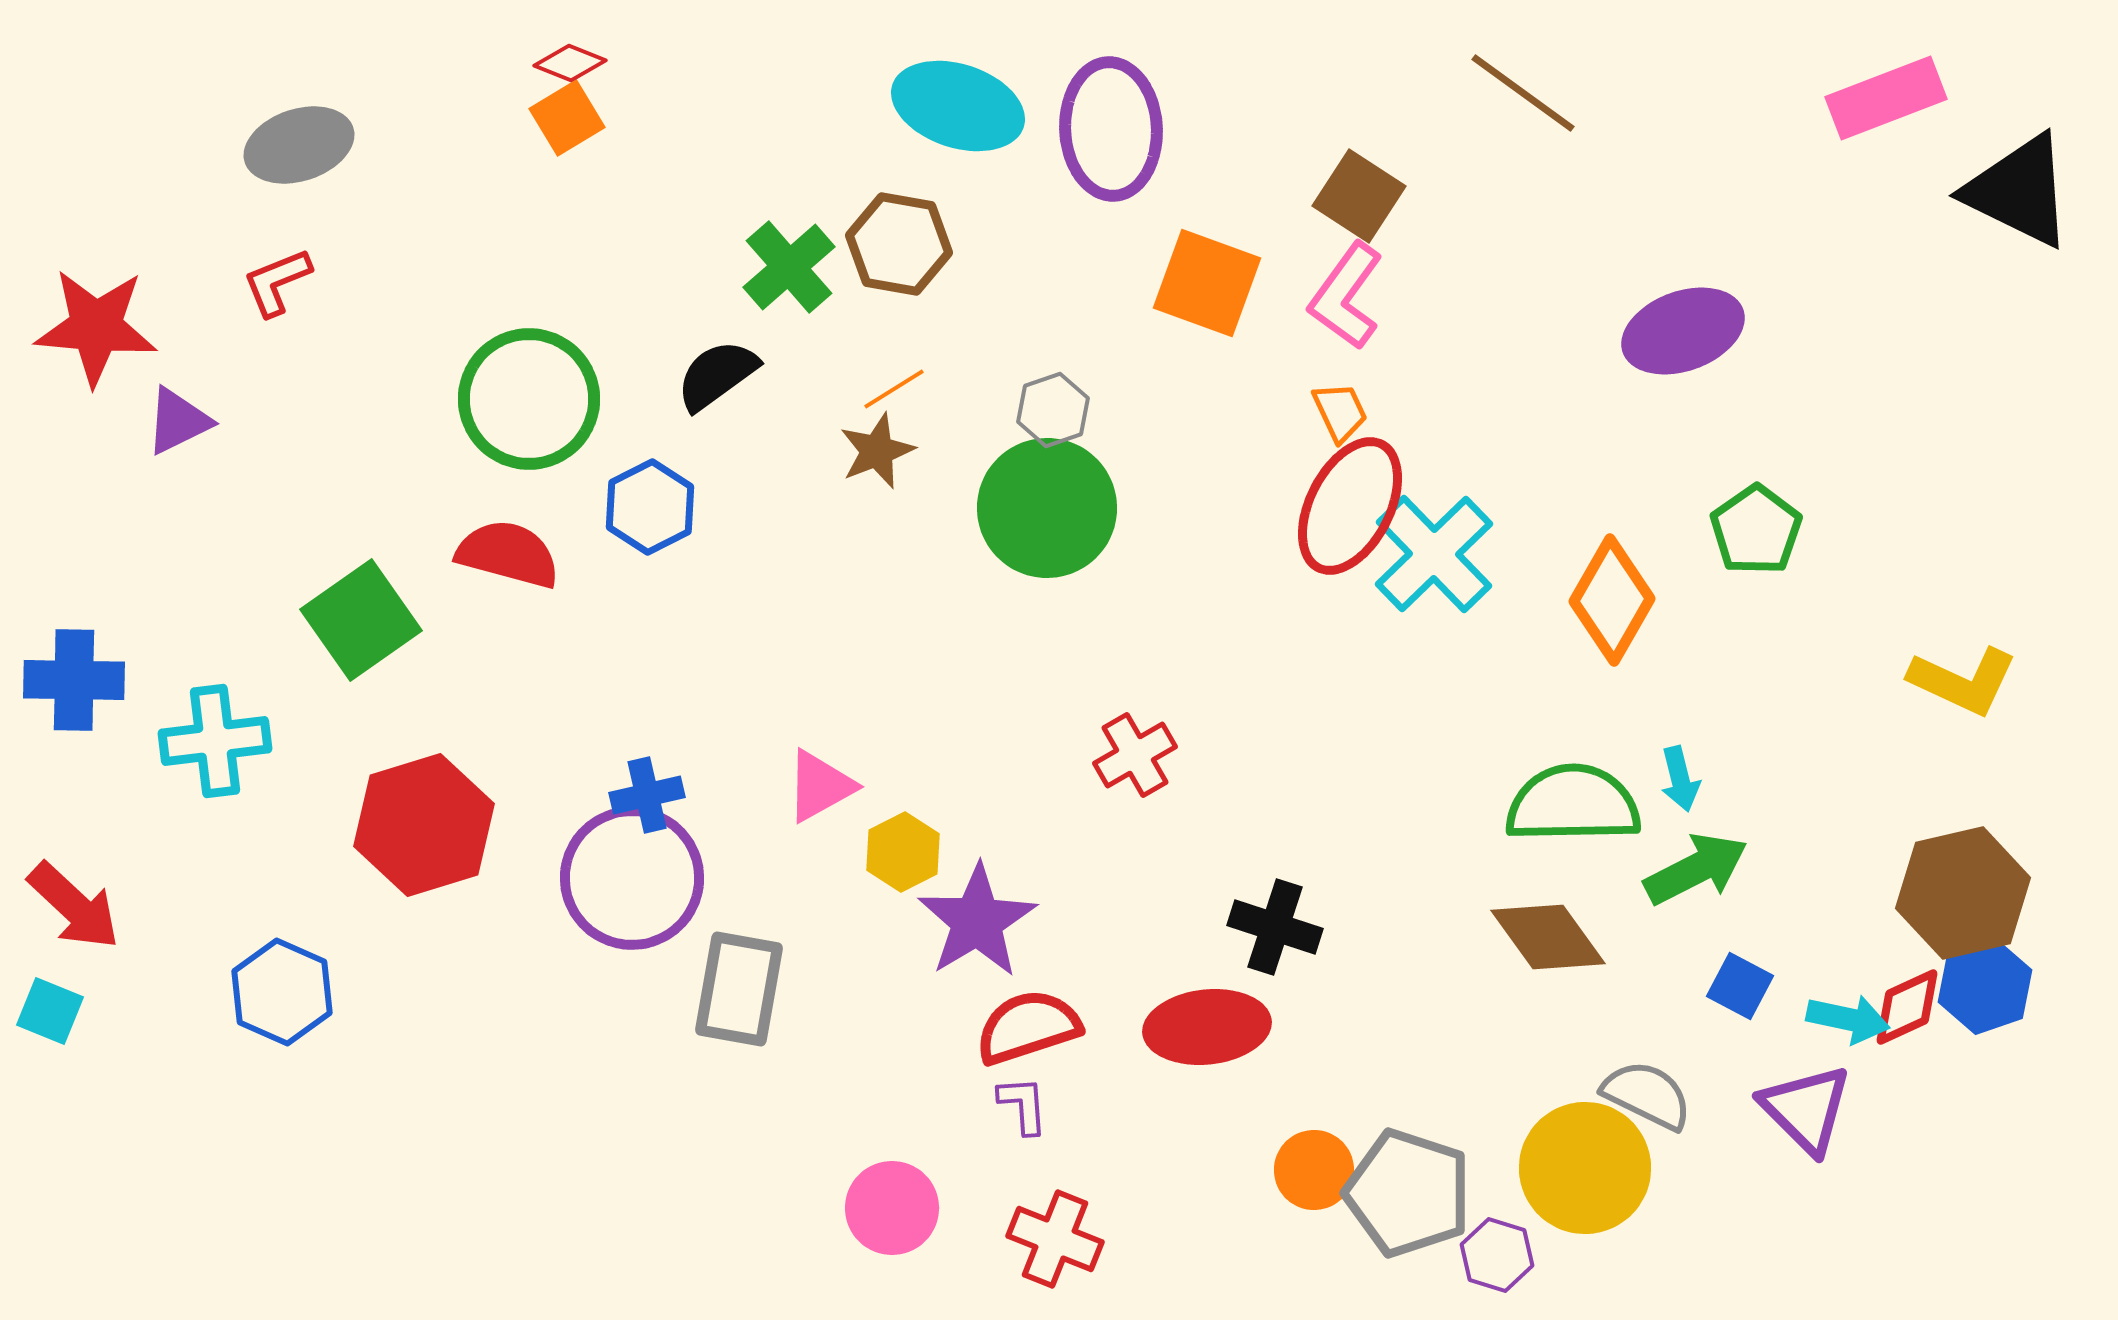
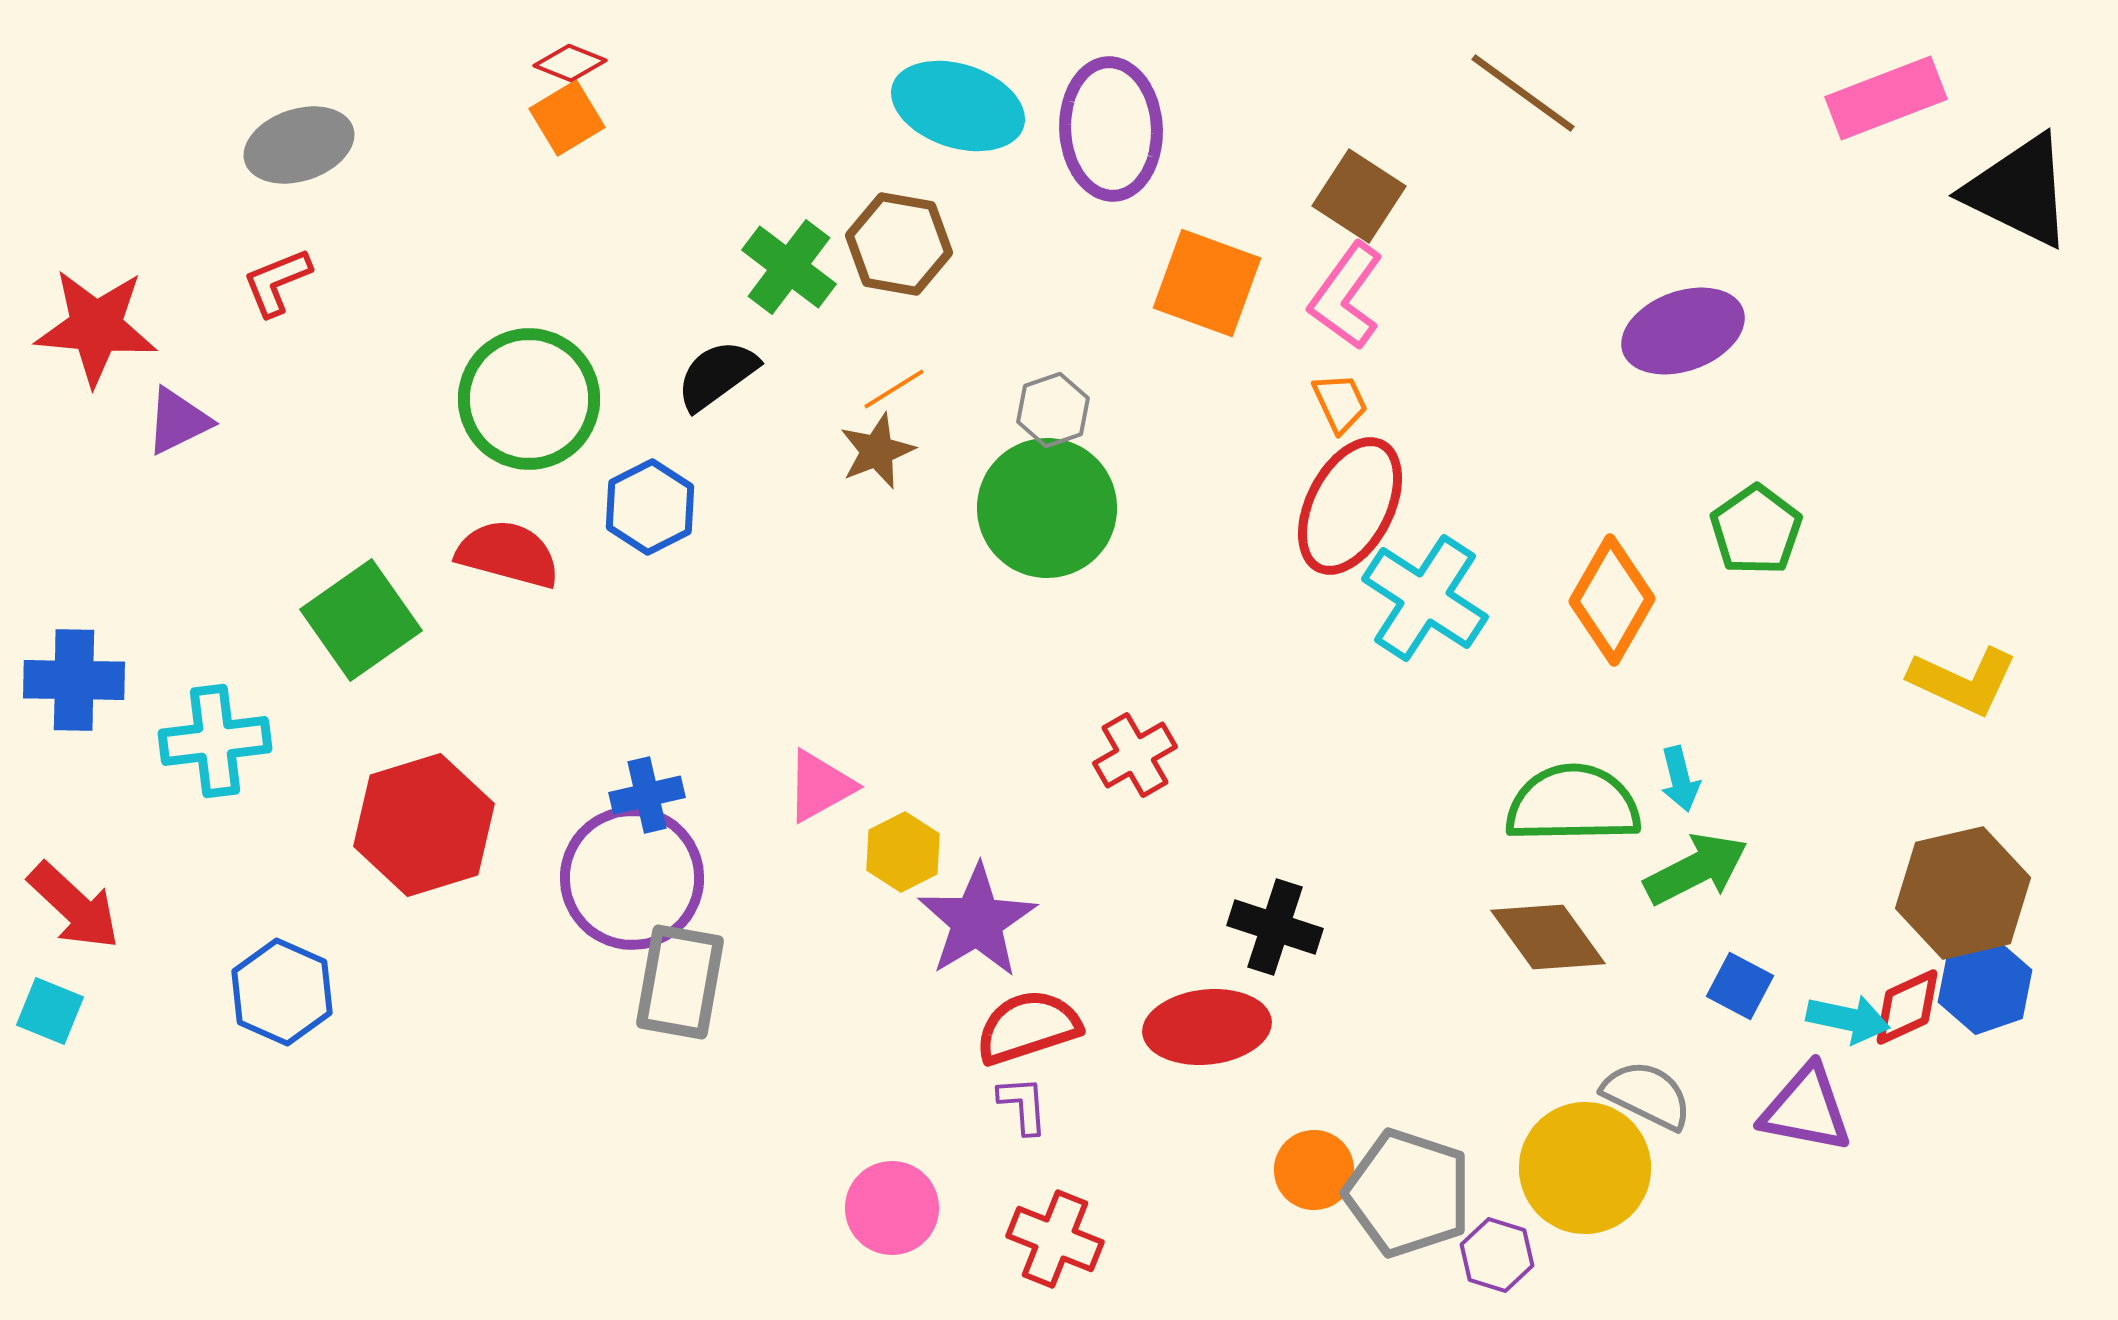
green cross at (789, 267): rotated 12 degrees counterclockwise
orange trapezoid at (1340, 412): moved 9 px up
cyan cross at (1434, 554): moved 9 px left, 44 px down; rotated 13 degrees counterclockwise
gray rectangle at (739, 989): moved 59 px left, 7 px up
purple triangle at (1806, 1109): rotated 34 degrees counterclockwise
